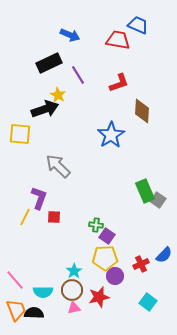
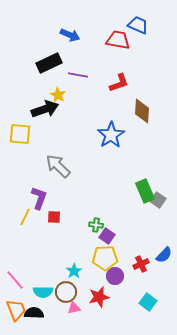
purple line: rotated 48 degrees counterclockwise
brown circle: moved 6 px left, 2 px down
